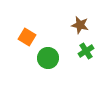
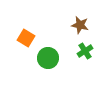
orange square: moved 1 px left, 1 px down
green cross: moved 1 px left
